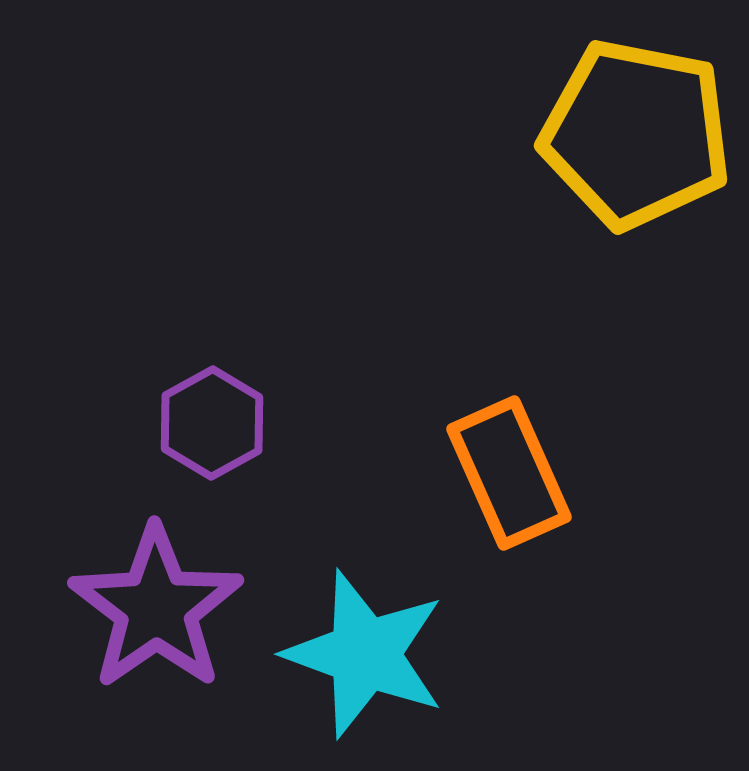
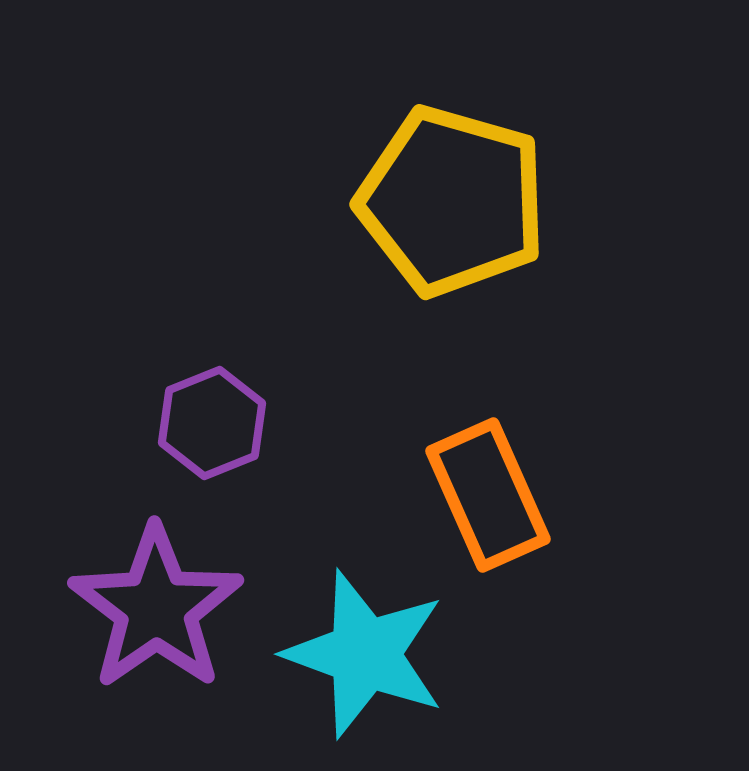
yellow pentagon: moved 184 px left, 67 px down; rotated 5 degrees clockwise
purple hexagon: rotated 7 degrees clockwise
orange rectangle: moved 21 px left, 22 px down
